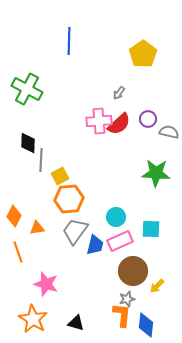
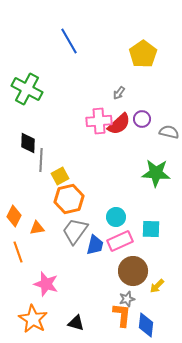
blue line: rotated 32 degrees counterclockwise
purple circle: moved 6 px left
orange hexagon: rotated 8 degrees counterclockwise
